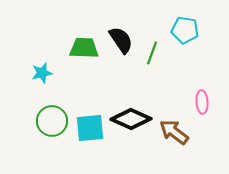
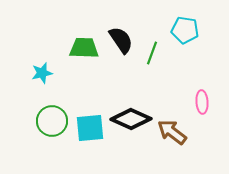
brown arrow: moved 2 px left
